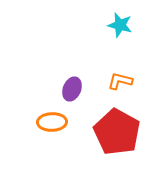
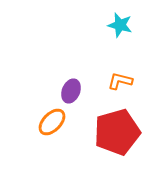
purple ellipse: moved 1 px left, 2 px down
orange ellipse: rotated 44 degrees counterclockwise
red pentagon: rotated 27 degrees clockwise
